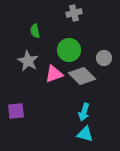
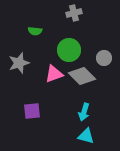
green semicircle: rotated 72 degrees counterclockwise
gray star: moved 9 px left, 2 px down; rotated 25 degrees clockwise
purple square: moved 16 px right
cyan triangle: moved 1 px right, 2 px down
